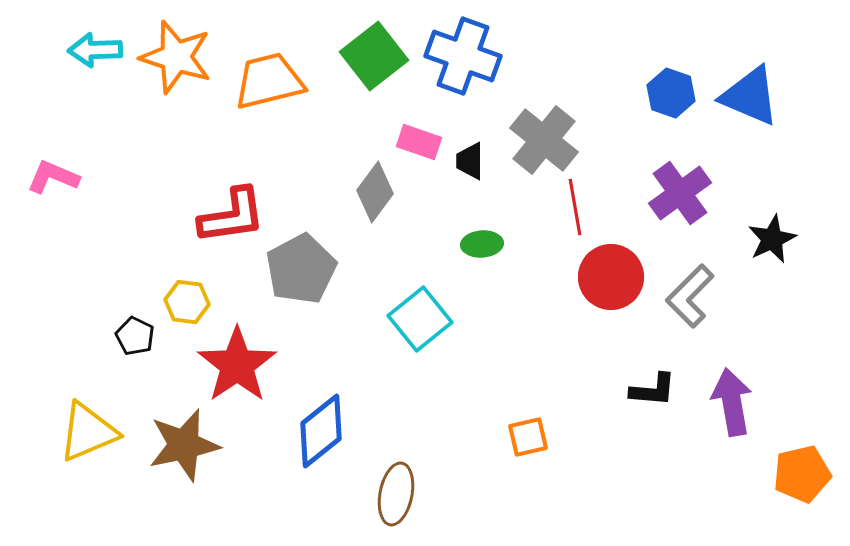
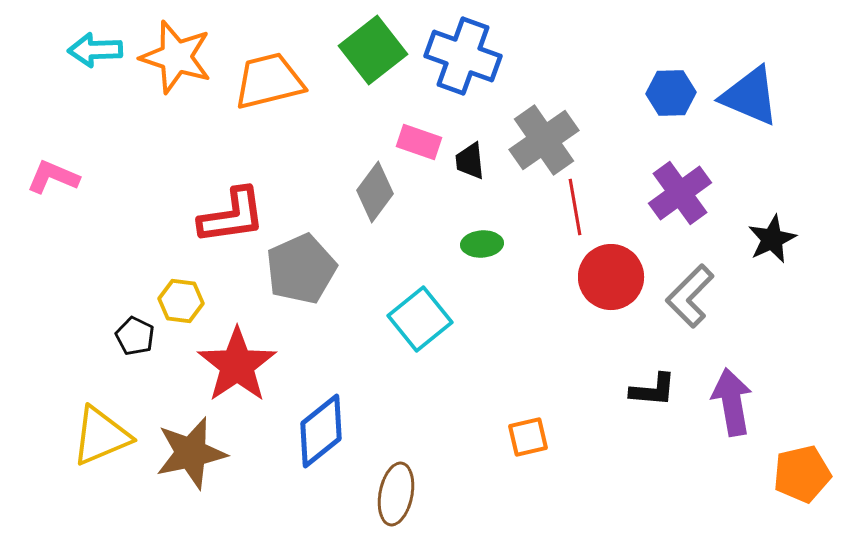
green square: moved 1 px left, 6 px up
blue hexagon: rotated 21 degrees counterclockwise
gray cross: rotated 16 degrees clockwise
black trapezoid: rotated 6 degrees counterclockwise
gray pentagon: rotated 4 degrees clockwise
yellow hexagon: moved 6 px left, 1 px up
yellow triangle: moved 13 px right, 4 px down
brown star: moved 7 px right, 8 px down
